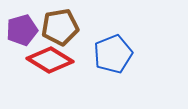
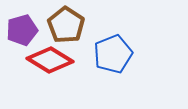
brown pentagon: moved 6 px right, 2 px up; rotated 30 degrees counterclockwise
